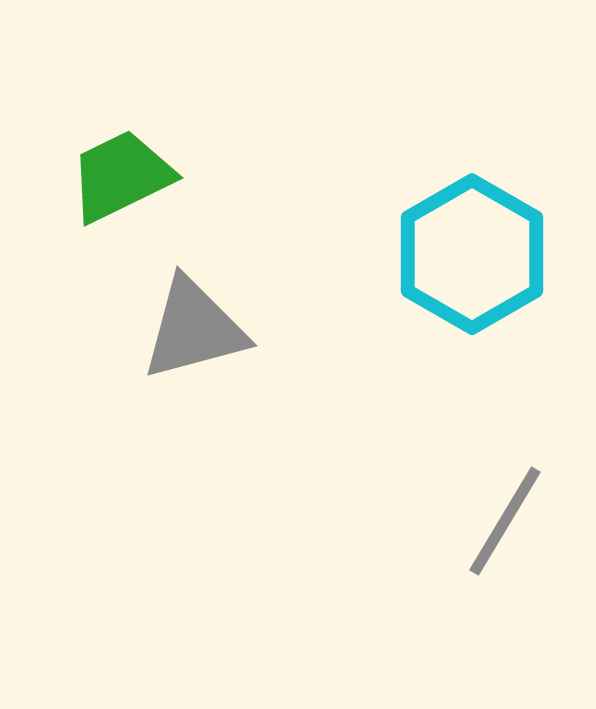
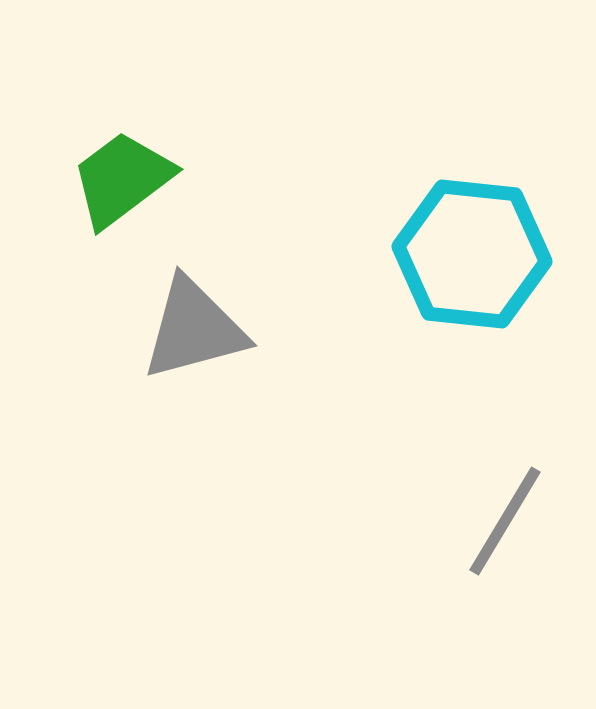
green trapezoid: moved 1 px right, 3 px down; rotated 11 degrees counterclockwise
cyan hexagon: rotated 24 degrees counterclockwise
